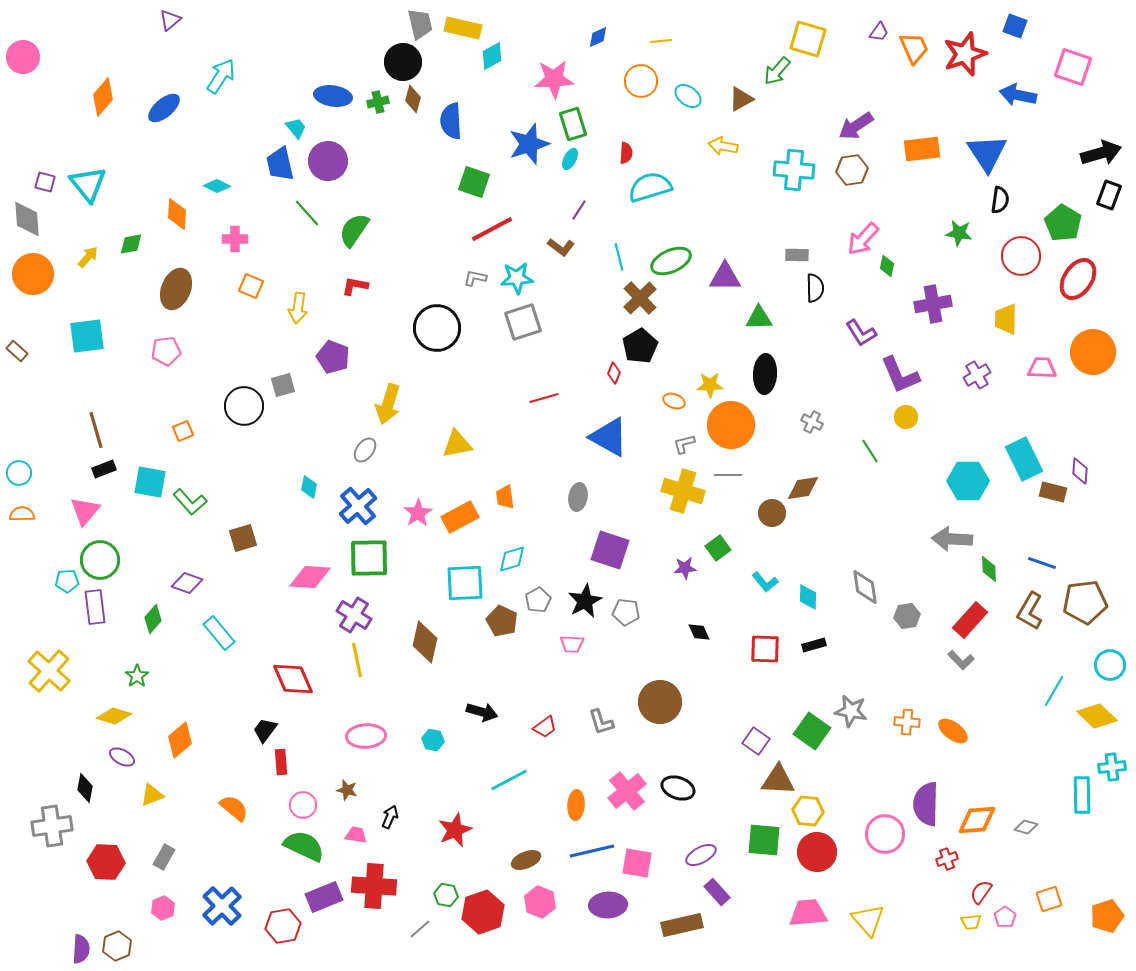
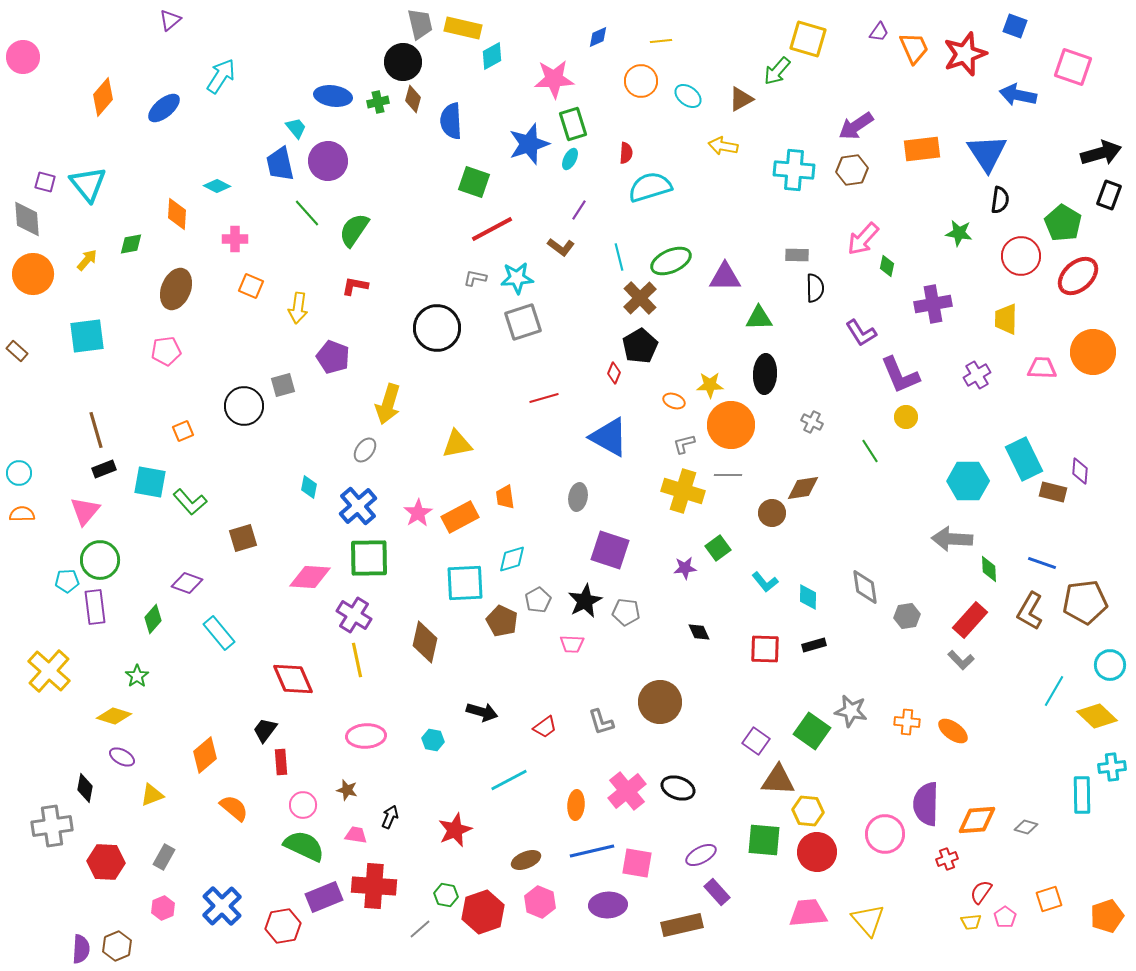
yellow arrow at (88, 257): moved 1 px left, 3 px down
red ellipse at (1078, 279): moved 3 px up; rotated 15 degrees clockwise
orange diamond at (180, 740): moved 25 px right, 15 px down
